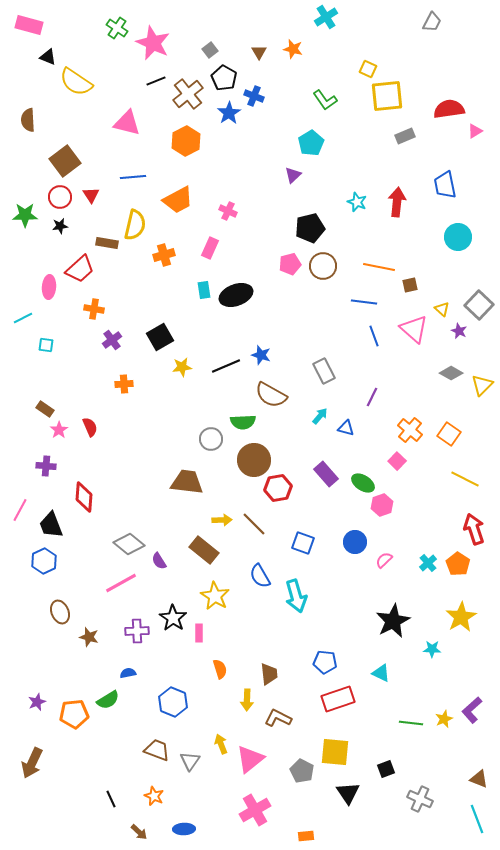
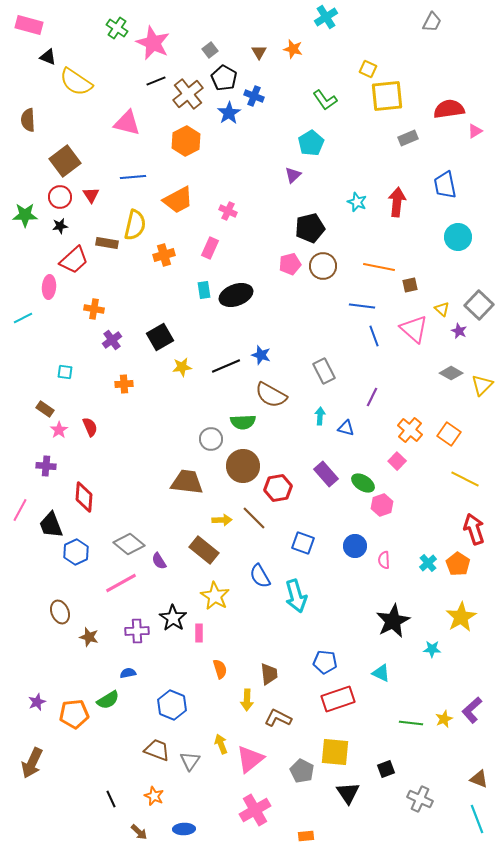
gray rectangle at (405, 136): moved 3 px right, 2 px down
red trapezoid at (80, 269): moved 6 px left, 9 px up
blue line at (364, 302): moved 2 px left, 4 px down
cyan square at (46, 345): moved 19 px right, 27 px down
cyan arrow at (320, 416): rotated 36 degrees counterclockwise
brown circle at (254, 460): moved 11 px left, 6 px down
brown line at (254, 524): moved 6 px up
blue circle at (355, 542): moved 4 px down
pink semicircle at (384, 560): rotated 48 degrees counterclockwise
blue hexagon at (44, 561): moved 32 px right, 9 px up
blue hexagon at (173, 702): moved 1 px left, 3 px down
